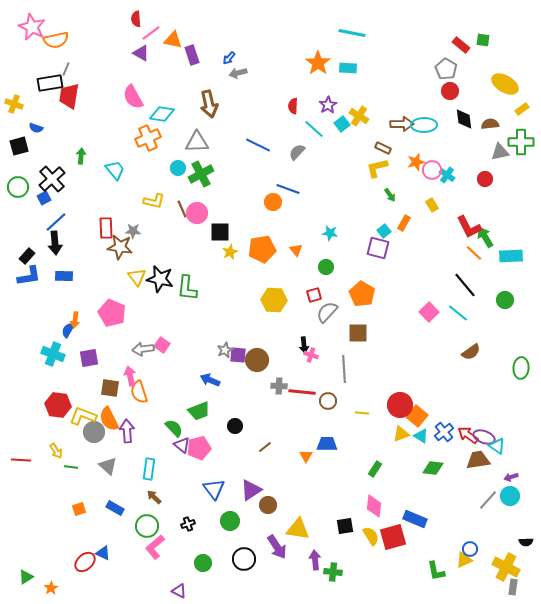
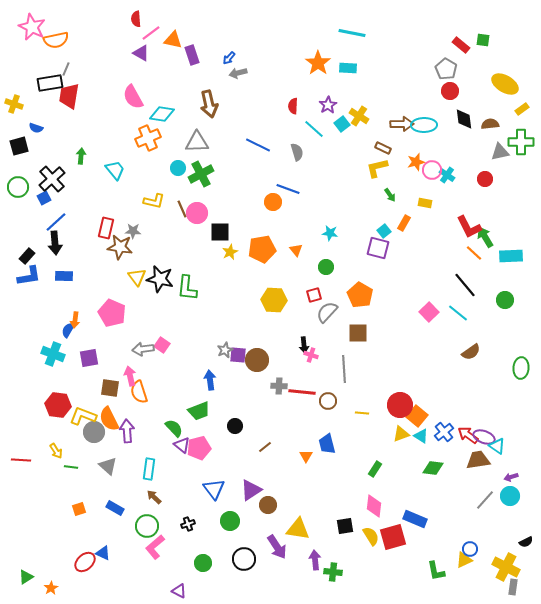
gray semicircle at (297, 152): rotated 120 degrees clockwise
yellow rectangle at (432, 205): moved 7 px left, 2 px up; rotated 48 degrees counterclockwise
red rectangle at (106, 228): rotated 15 degrees clockwise
orange pentagon at (362, 294): moved 2 px left, 1 px down
blue arrow at (210, 380): rotated 60 degrees clockwise
blue trapezoid at (327, 444): rotated 105 degrees counterclockwise
gray line at (488, 500): moved 3 px left
black semicircle at (526, 542): rotated 24 degrees counterclockwise
